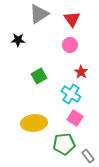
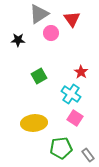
pink circle: moved 19 px left, 12 px up
green pentagon: moved 3 px left, 4 px down
gray rectangle: moved 1 px up
